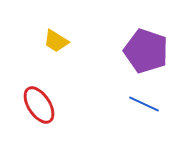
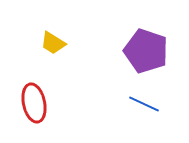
yellow trapezoid: moved 3 px left, 2 px down
red ellipse: moved 5 px left, 2 px up; rotated 21 degrees clockwise
